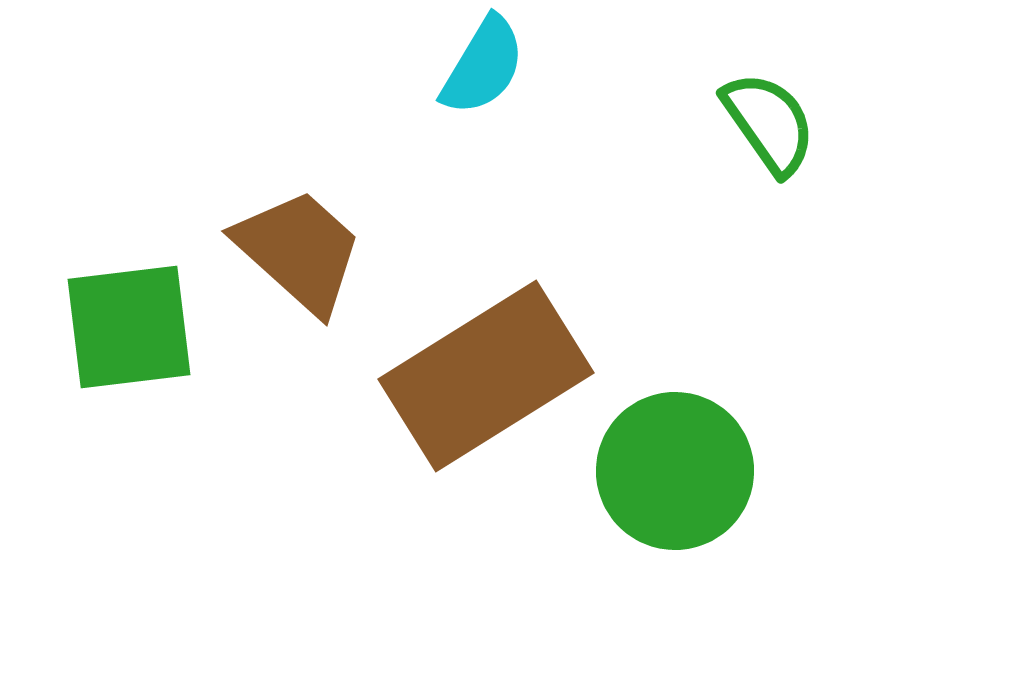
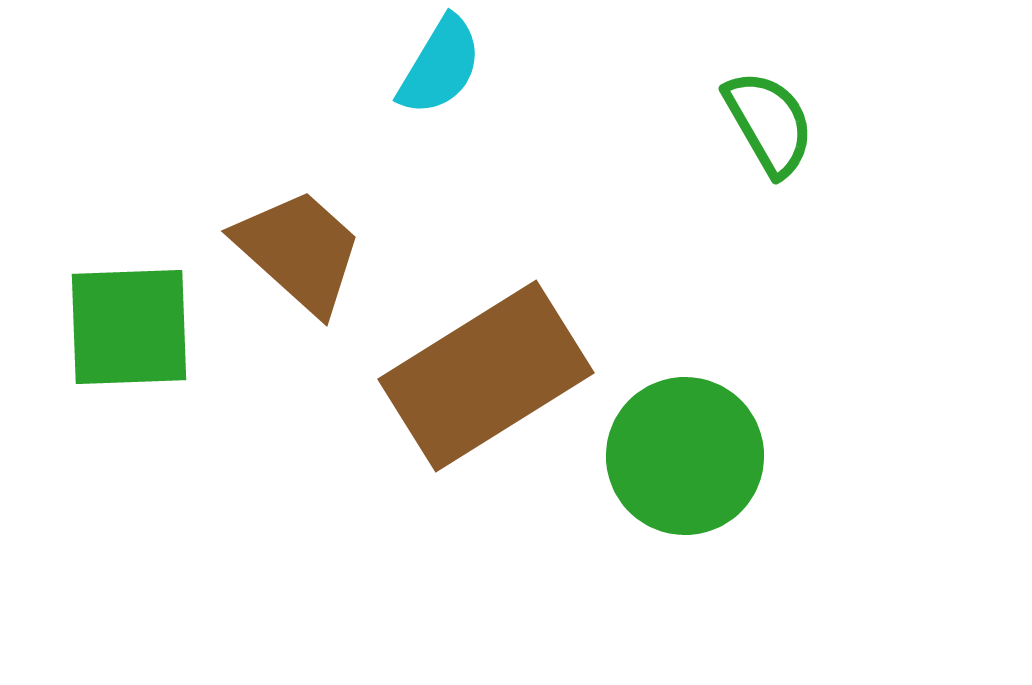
cyan semicircle: moved 43 px left
green semicircle: rotated 5 degrees clockwise
green square: rotated 5 degrees clockwise
green circle: moved 10 px right, 15 px up
